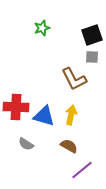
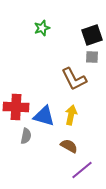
gray semicircle: moved 8 px up; rotated 112 degrees counterclockwise
